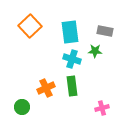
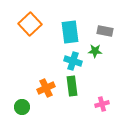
orange square: moved 2 px up
cyan cross: moved 1 px right, 2 px down
pink cross: moved 4 px up
